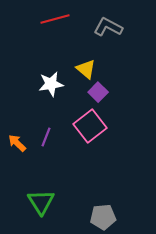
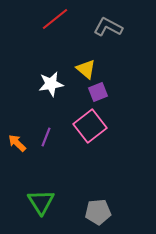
red line: rotated 24 degrees counterclockwise
purple square: rotated 24 degrees clockwise
gray pentagon: moved 5 px left, 5 px up
